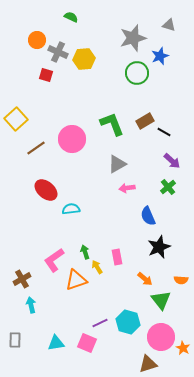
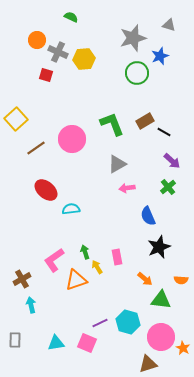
green triangle at (161, 300): rotated 45 degrees counterclockwise
